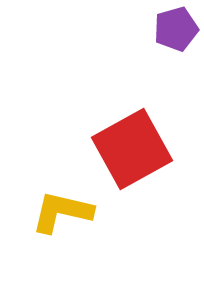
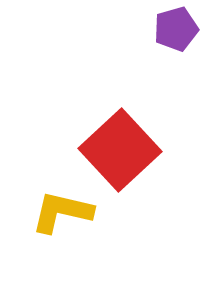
red square: moved 12 px left, 1 px down; rotated 14 degrees counterclockwise
